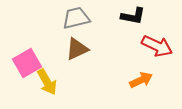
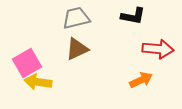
red arrow: moved 1 px right, 3 px down; rotated 20 degrees counterclockwise
yellow arrow: moved 9 px left; rotated 128 degrees clockwise
